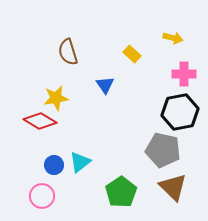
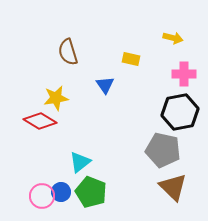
yellow rectangle: moved 1 px left, 5 px down; rotated 30 degrees counterclockwise
blue circle: moved 7 px right, 27 px down
green pentagon: moved 30 px left; rotated 16 degrees counterclockwise
